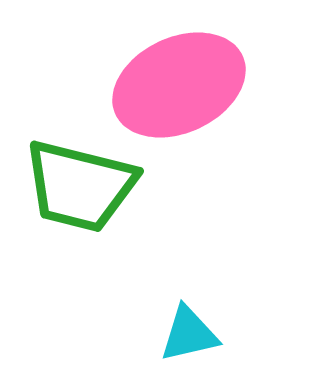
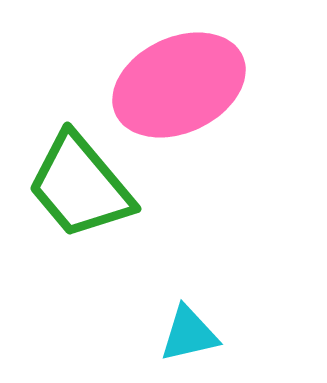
green trapezoid: rotated 36 degrees clockwise
